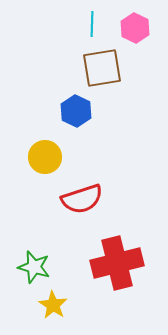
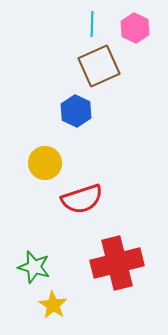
brown square: moved 3 px left, 2 px up; rotated 15 degrees counterclockwise
yellow circle: moved 6 px down
